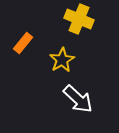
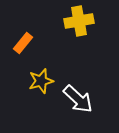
yellow cross: moved 2 px down; rotated 32 degrees counterclockwise
yellow star: moved 21 px left, 21 px down; rotated 15 degrees clockwise
